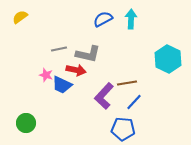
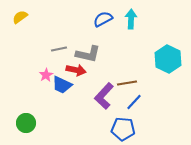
pink star: rotated 24 degrees clockwise
